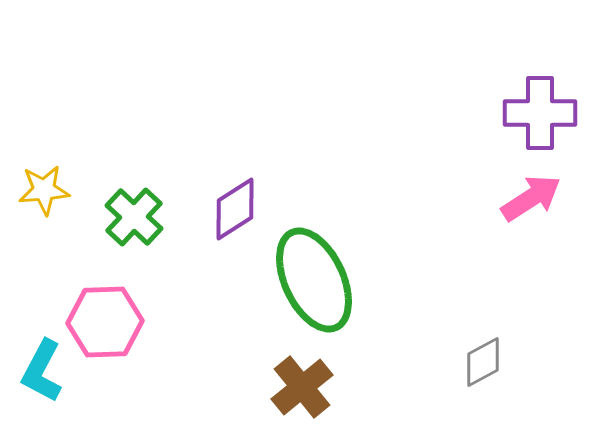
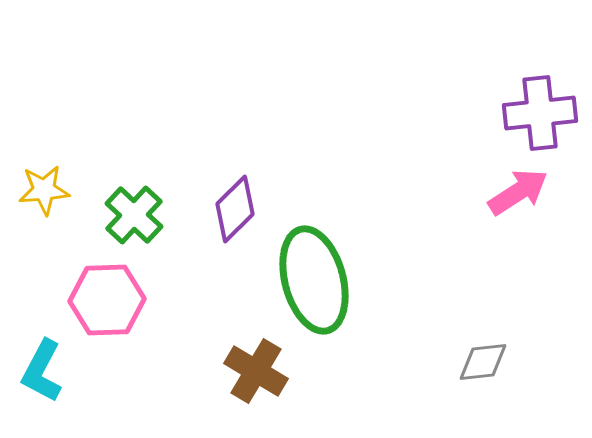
purple cross: rotated 6 degrees counterclockwise
pink arrow: moved 13 px left, 6 px up
purple diamond: rotated 12 degrees counterclockwise
green cross: moved 2 px up
green ellipse: rotated 10 degrees clockwise
pink hexagon: moved 2 px right, 22 px up
gray diamond: rotated 22 degrees clockwise
brown cross: moved 46 px left, 16 px up; rotated 20 degrees counterclockwise
